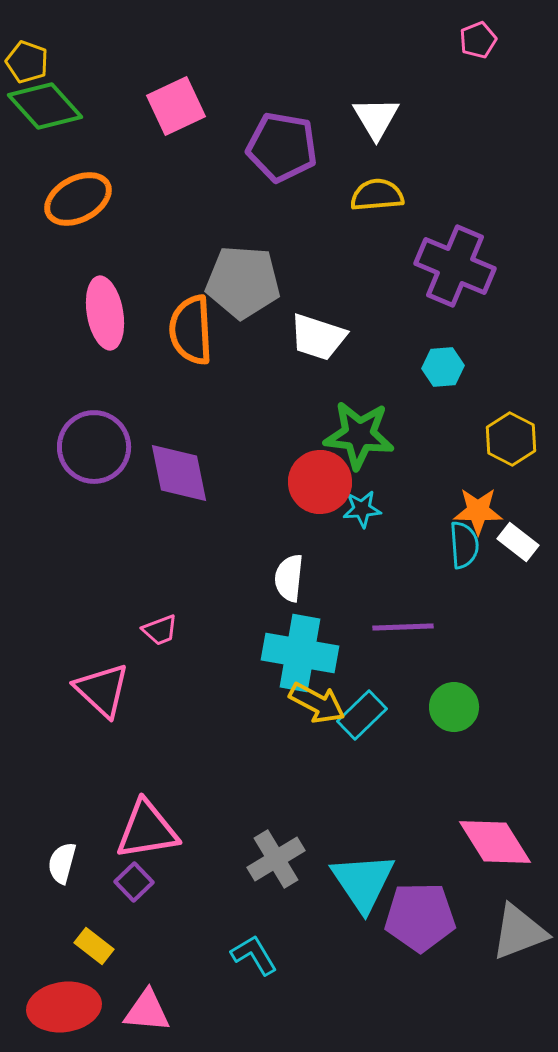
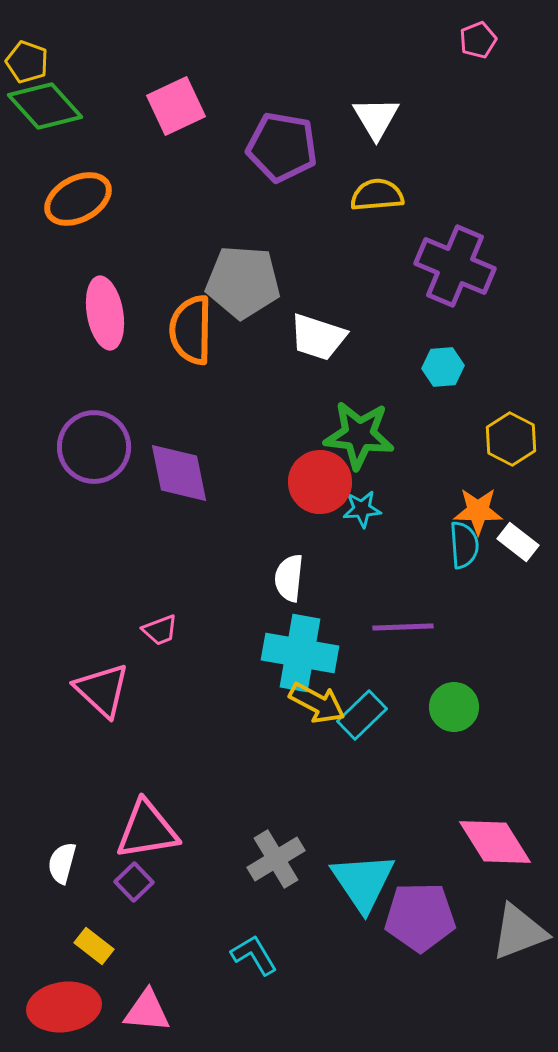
orange semicircle at (191, 330): rotated 4 degrees clockwise
